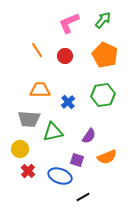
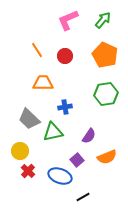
pink L-shape: moved 1 px left, 3 px up
orange trapezoid: moved 3 px right, 7 px up
green hexagon: moved 3 px right, 1 px up
blue cross: moved 3 px left, 5 px down; rotated 32 degrees clockwise
gray trapezoid: rotated 40 degrees clockwise
yellow circle: moved 2 px down
purple square: rotated 32 degrees clockwise
